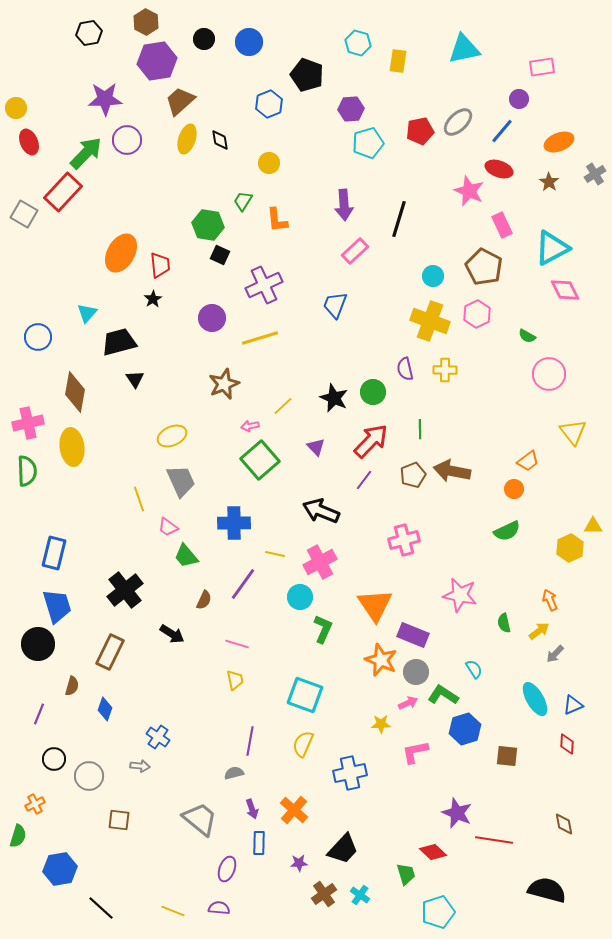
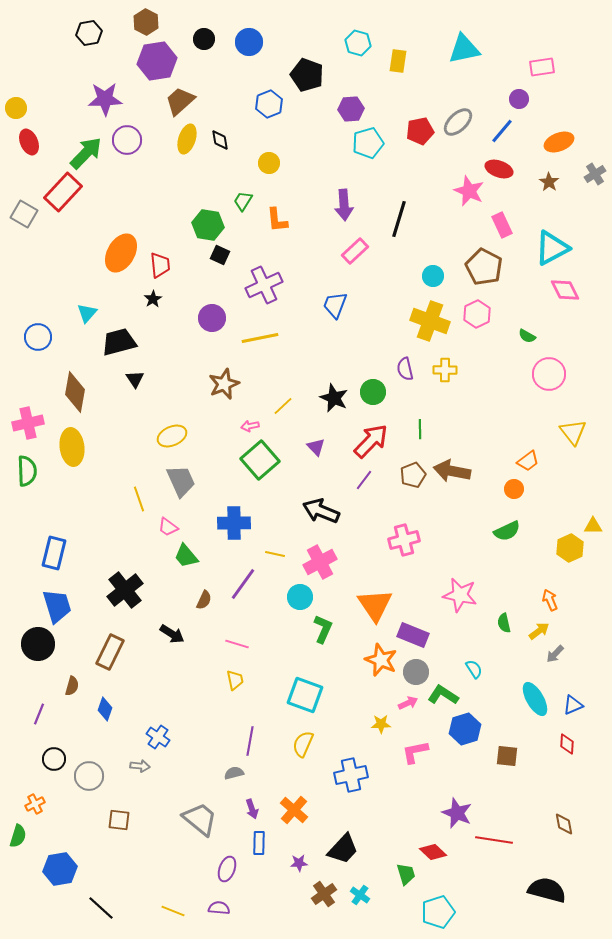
yellow line at (260, 338): rotated 6 degrees clockwise
blue cross at (350, 773): moved 1 px right, 2 px down
